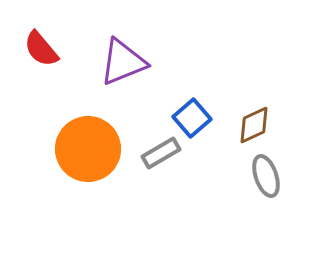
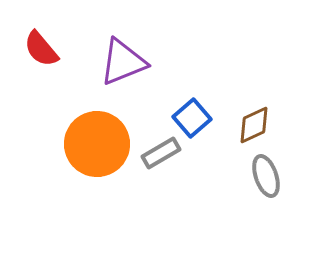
orange circle: moved 9 px right, 5 px up
